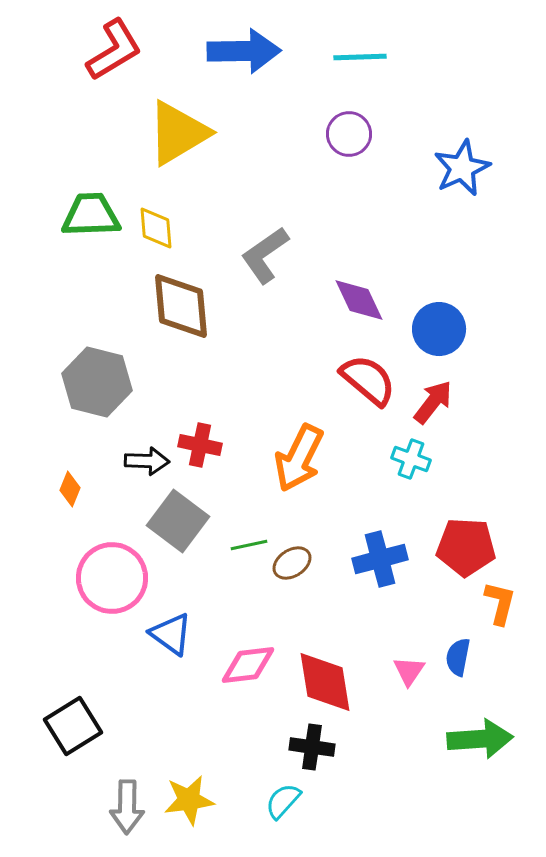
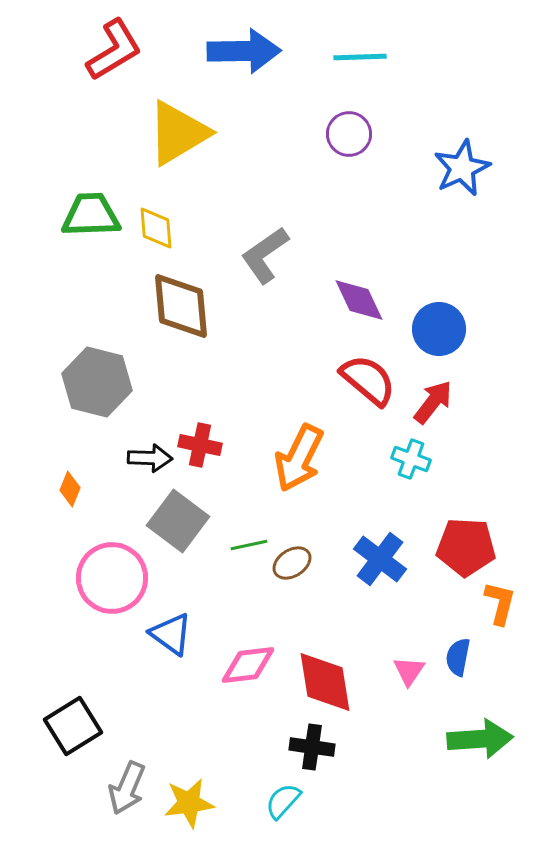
black arrow: moved 3 px right, 3 px up
blue cross: rotated 38 degrees counterclockwise
yellow star: moved 3 px down
gray arrow: moved 19 px up; rotated 22 degrees clockwise
